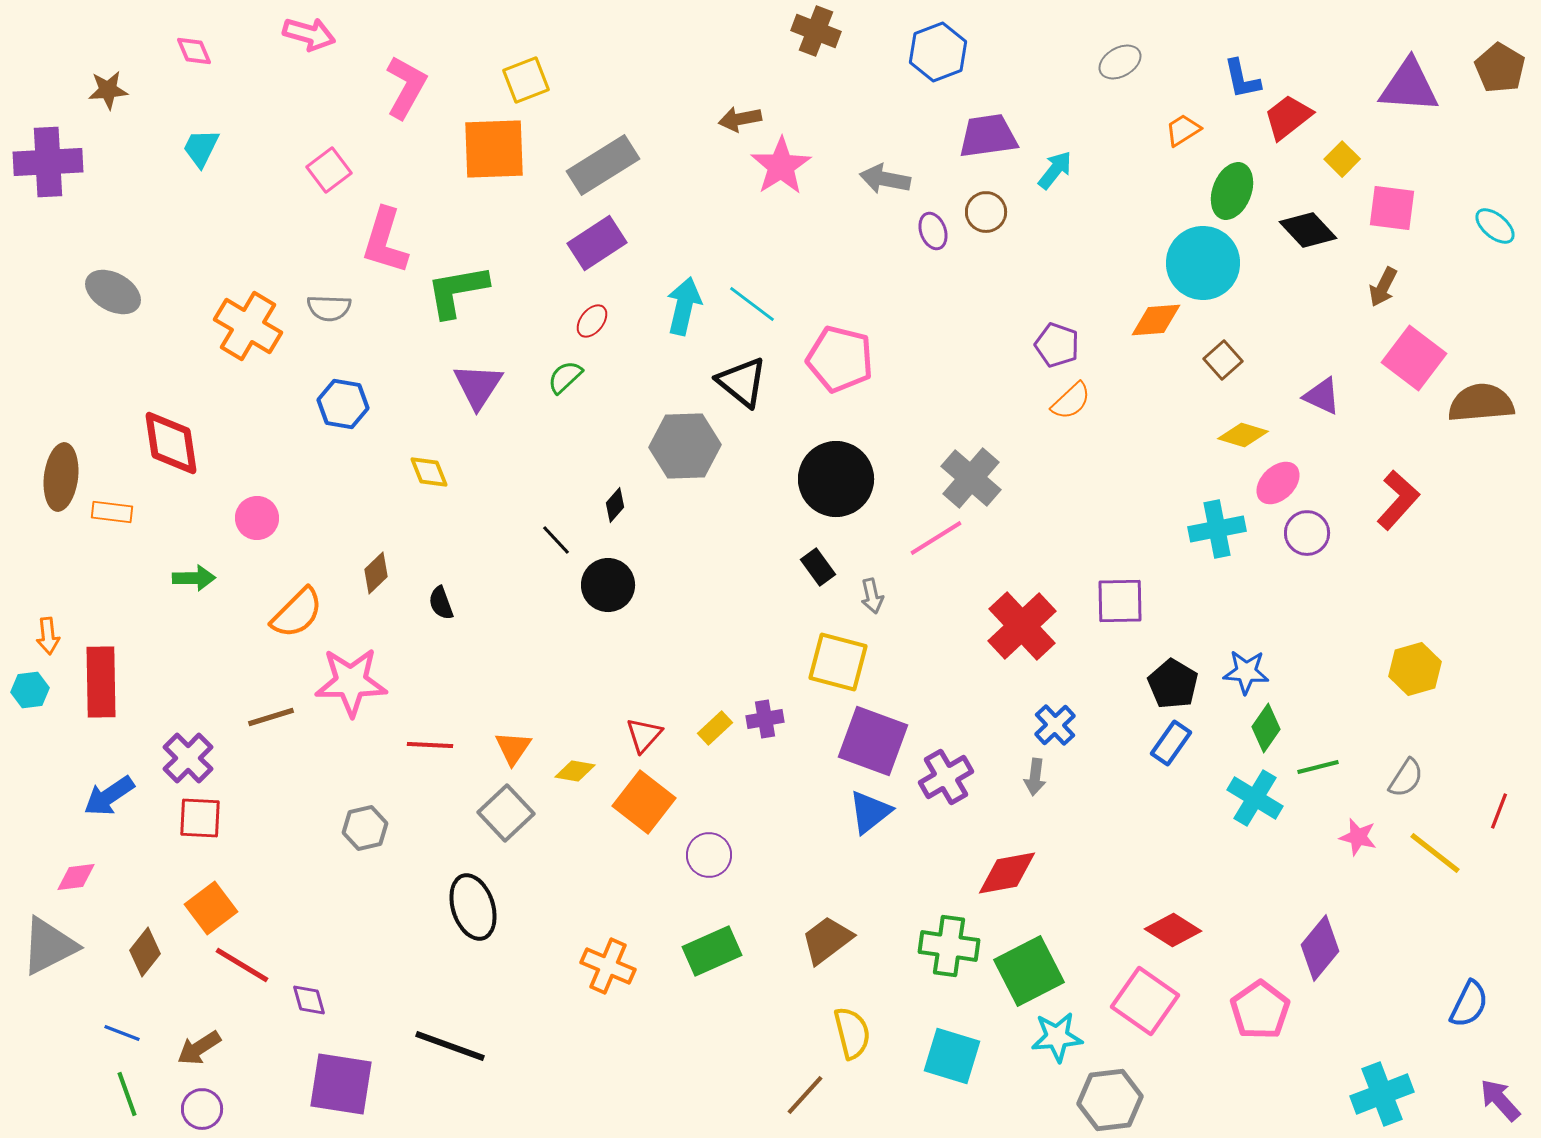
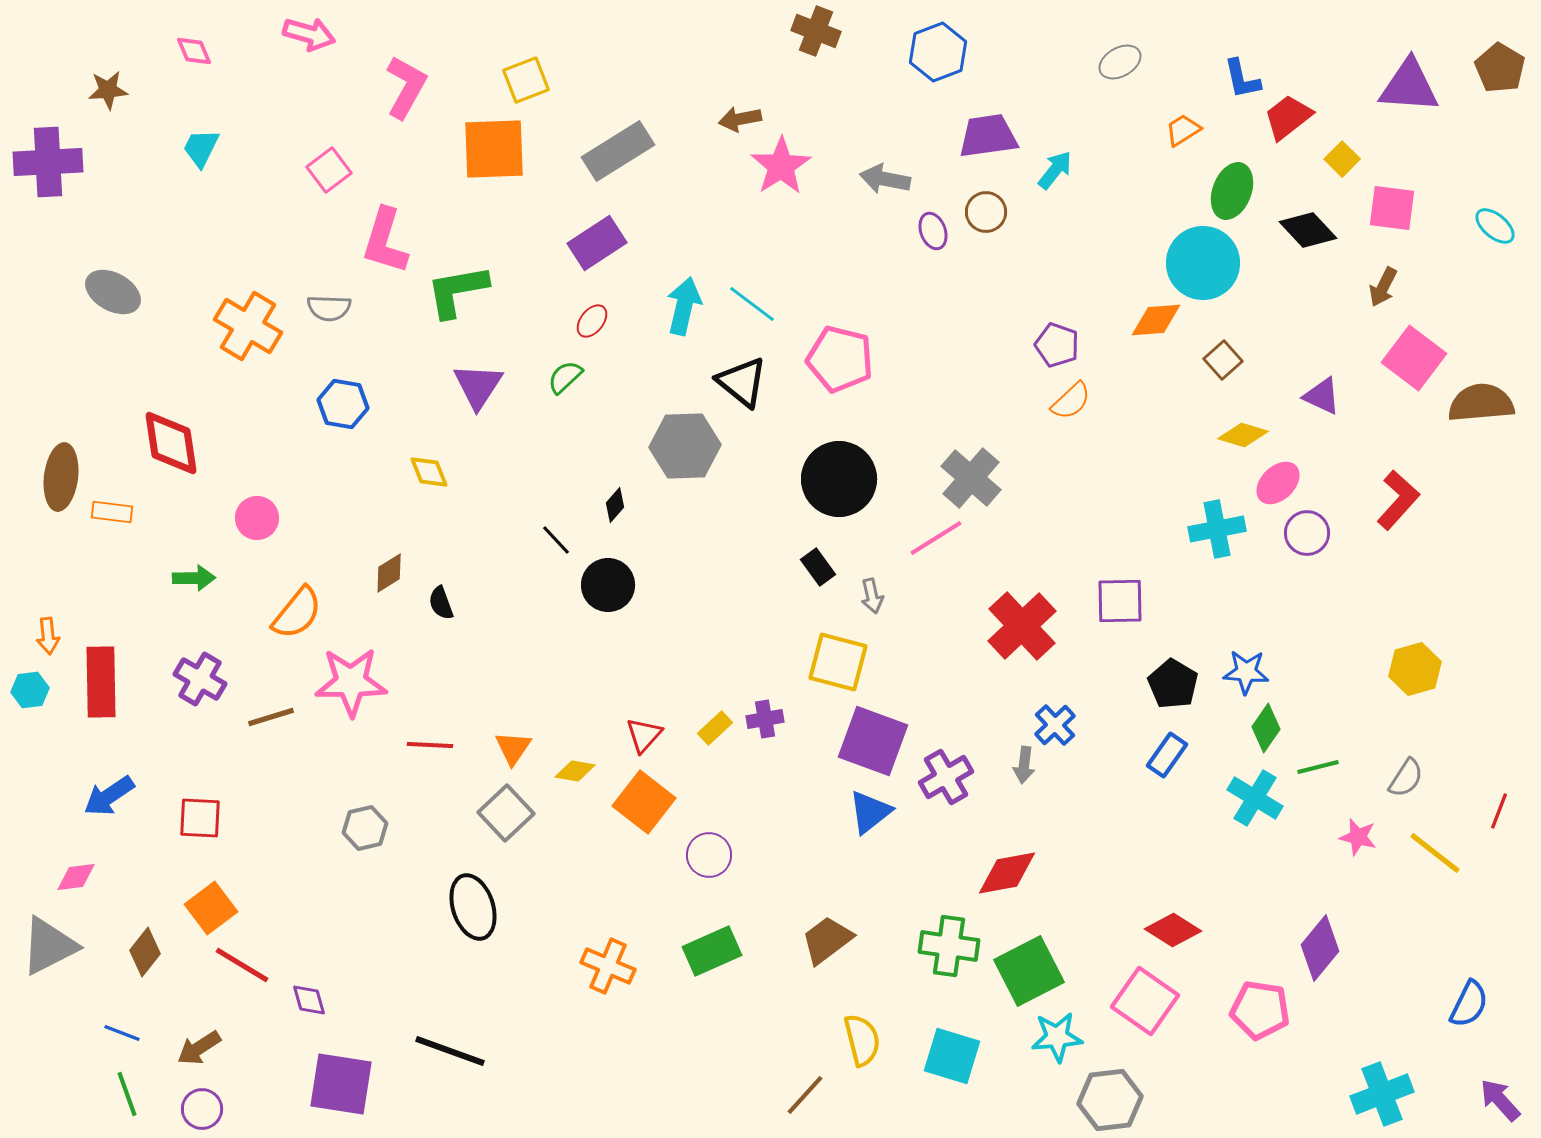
gray rectangle at (603, 165): moved 15 px right, 14 px up
black circle at (836, 479): moved 3 px right
brown diamond at (376, 573): moved 13 px right; rotated 12 degrees clockwise
orange semicircle at (297, 613): rotated 6 degrees counterclockwise
blue rectangle at (1171, 743): moved 4 px left, 12 px down
purple cross at (188, 758): moved 12 px right, 79 px up; rotated 15 degrees counterclockwise
gray arrow at (1035, 777): moved 11 px left, 12 px up
pink pentagon at (1260, 1010): rotated 28 degrees counterclockwise
yellow semicircle at (852, 1033): moved 10 px right, 7 px down
black line at (450, 1046): moved 5 px down
